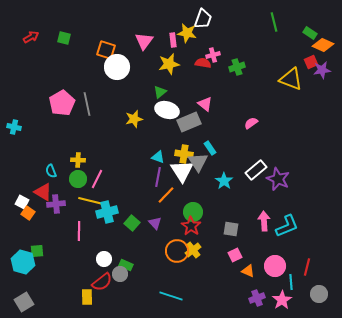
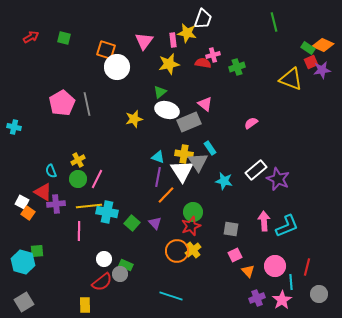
green rectangle at (310, 33): moved 2 px left, 15 px down
yellow cross at (78, 160): rotated 32 degrees counterclockwise
cyan star at (224, 181): rotated 24 degrees counterclockwise
yellow line at (91, 201): moved 2 px left, 5 px down; rotated 20 degrees counterclockwise
cyan cross at (107, 212): rotated 25 degrees clockwise
red star at (191, 226): rotated 18 degrees clockwise
orange triangle at (248, 271): rotated 24 degrees clockwise
yellow rectangle at (87, 297): moved 2 px left, 8 px down
